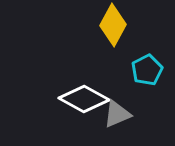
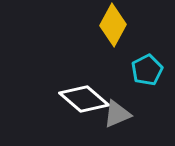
white diamond: rotated 12 degrees clockwise
